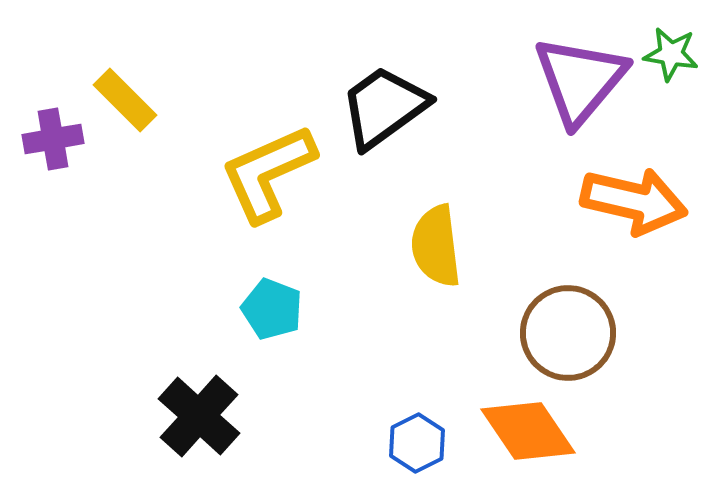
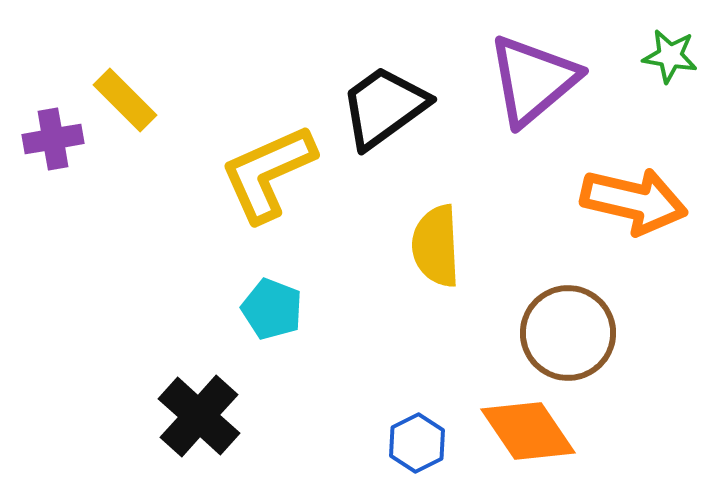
green star: moved 1 px left, 2 px down
purple triangle: moved 47 px left; rotated 10 degrees clockwise
yellow semicircle: rotated 4 degrees clockwise
